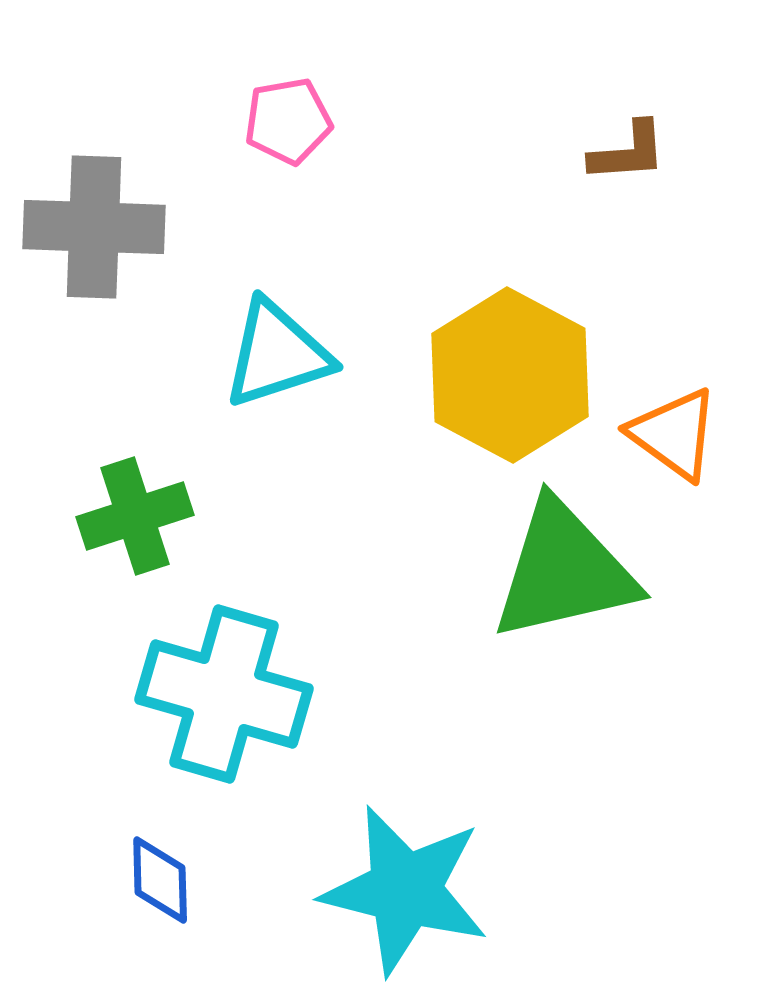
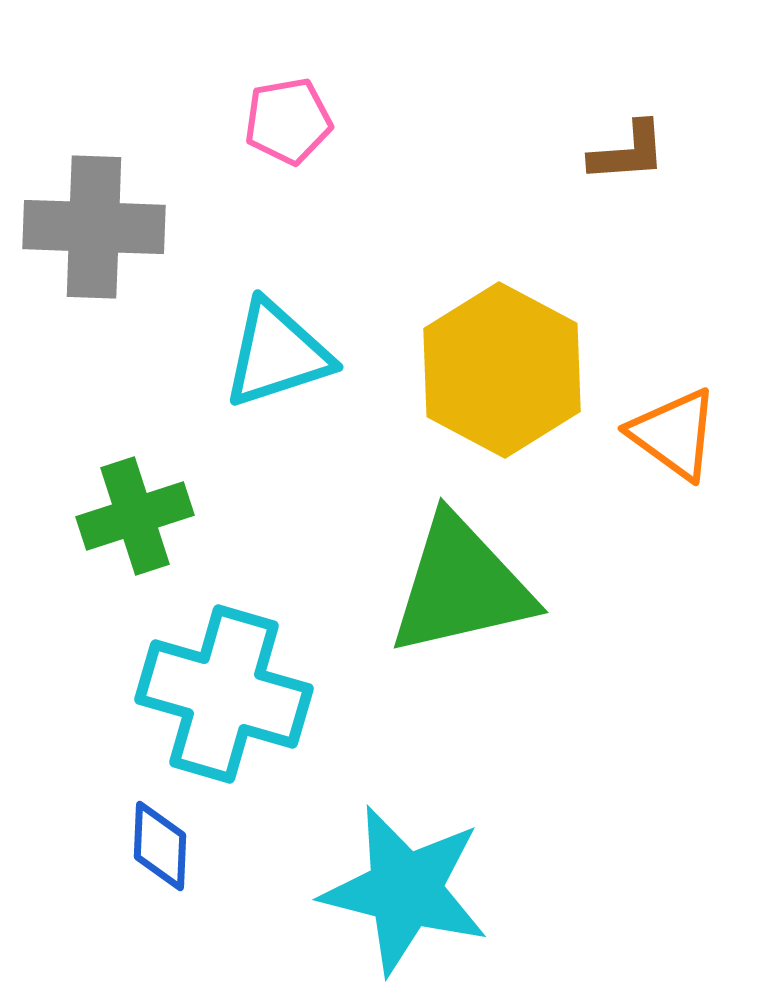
yellow hexagon: moved 8 px left, 5 px up
green triangle: moved 103 px left, 15 px down
blue diamond: moved 34 px up; rotated 4 degrees clockwise
